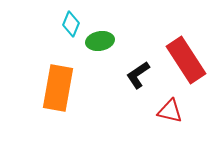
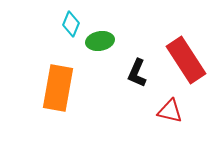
black L-shape: moved 1 px left, 2 px up; rotated 32 degrees counterclockwise
